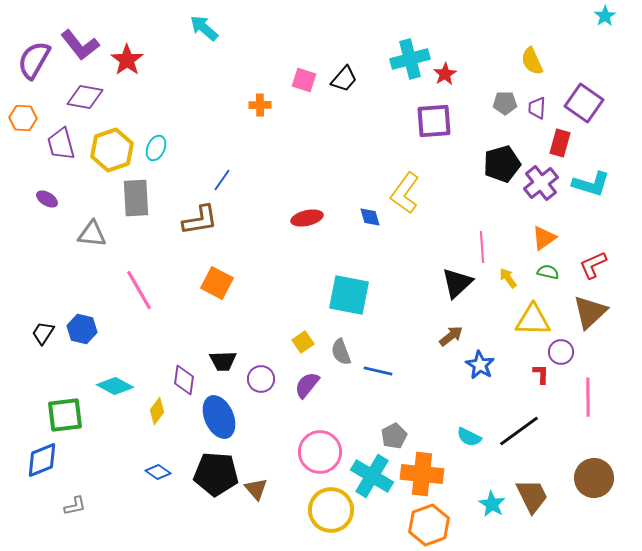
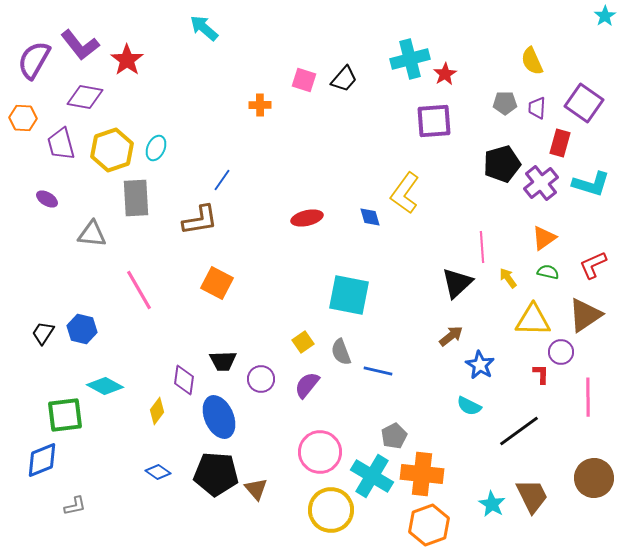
brown triangle at (590, 312): moved 5 px left, 3 px down; rotated 9 degrees clockwise
cyan diamond at (115, 386): moved 10 px left
cyan semicircle at (469, 437): moved 31 px up
